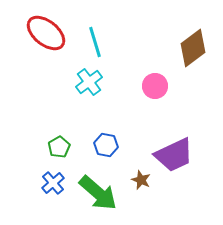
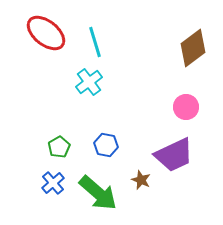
pink circle: moved 31 px right, 21 px down
